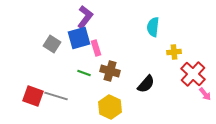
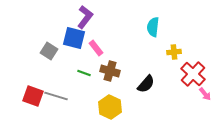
blue square: moved 5 px left; rotated 30 degrees clockwise
gray square: moved 3 px left, 7 px down
pink rectangle: rotated 21 degrees counterclockwise
